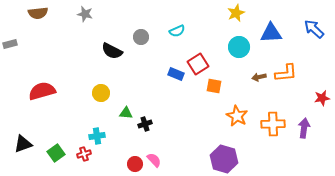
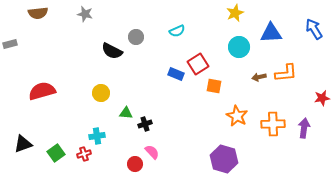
yellow star: moved 1 px left
blue arrow: rotated 15 degrees clockwise
gray circle: moved 5 px left
pink semicircle: moved 2 px left, 8 px up
